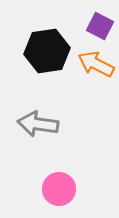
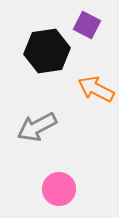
purple square: moved 13 px left, 1 px up
orange arrow: moved 25 px down
gray arrow: moved 1 px left, 3 px down; rotated 36 degrees counterclockwise
